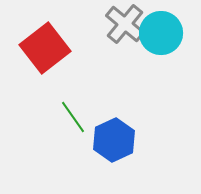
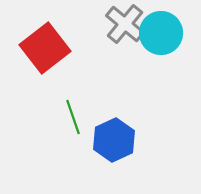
green line: rotated 16 degrees clockwise
